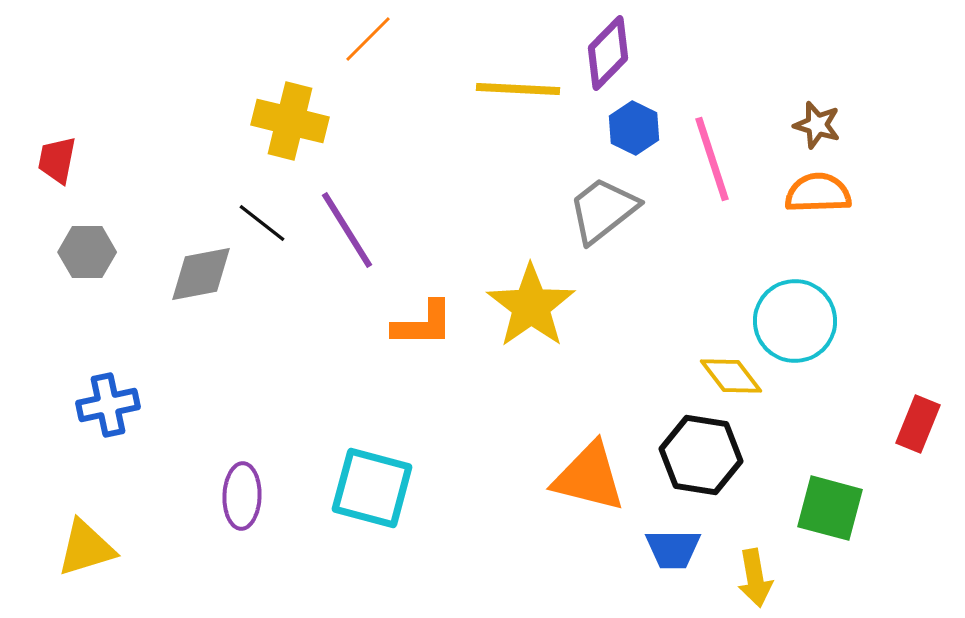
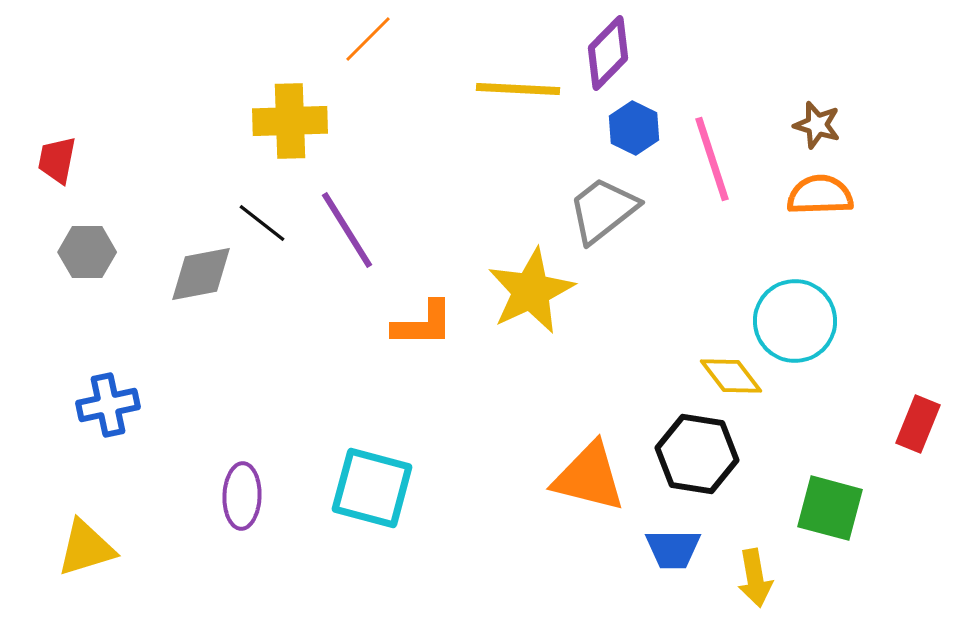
yellow cross: rotated 16 degrees counterclockwise
orange semicircle: moved 2 px right, 2 px down
yellow star: moved 15 px up; rotated 10 degrees clockwise
black hexagon: moved 4 px left, 1 px up
